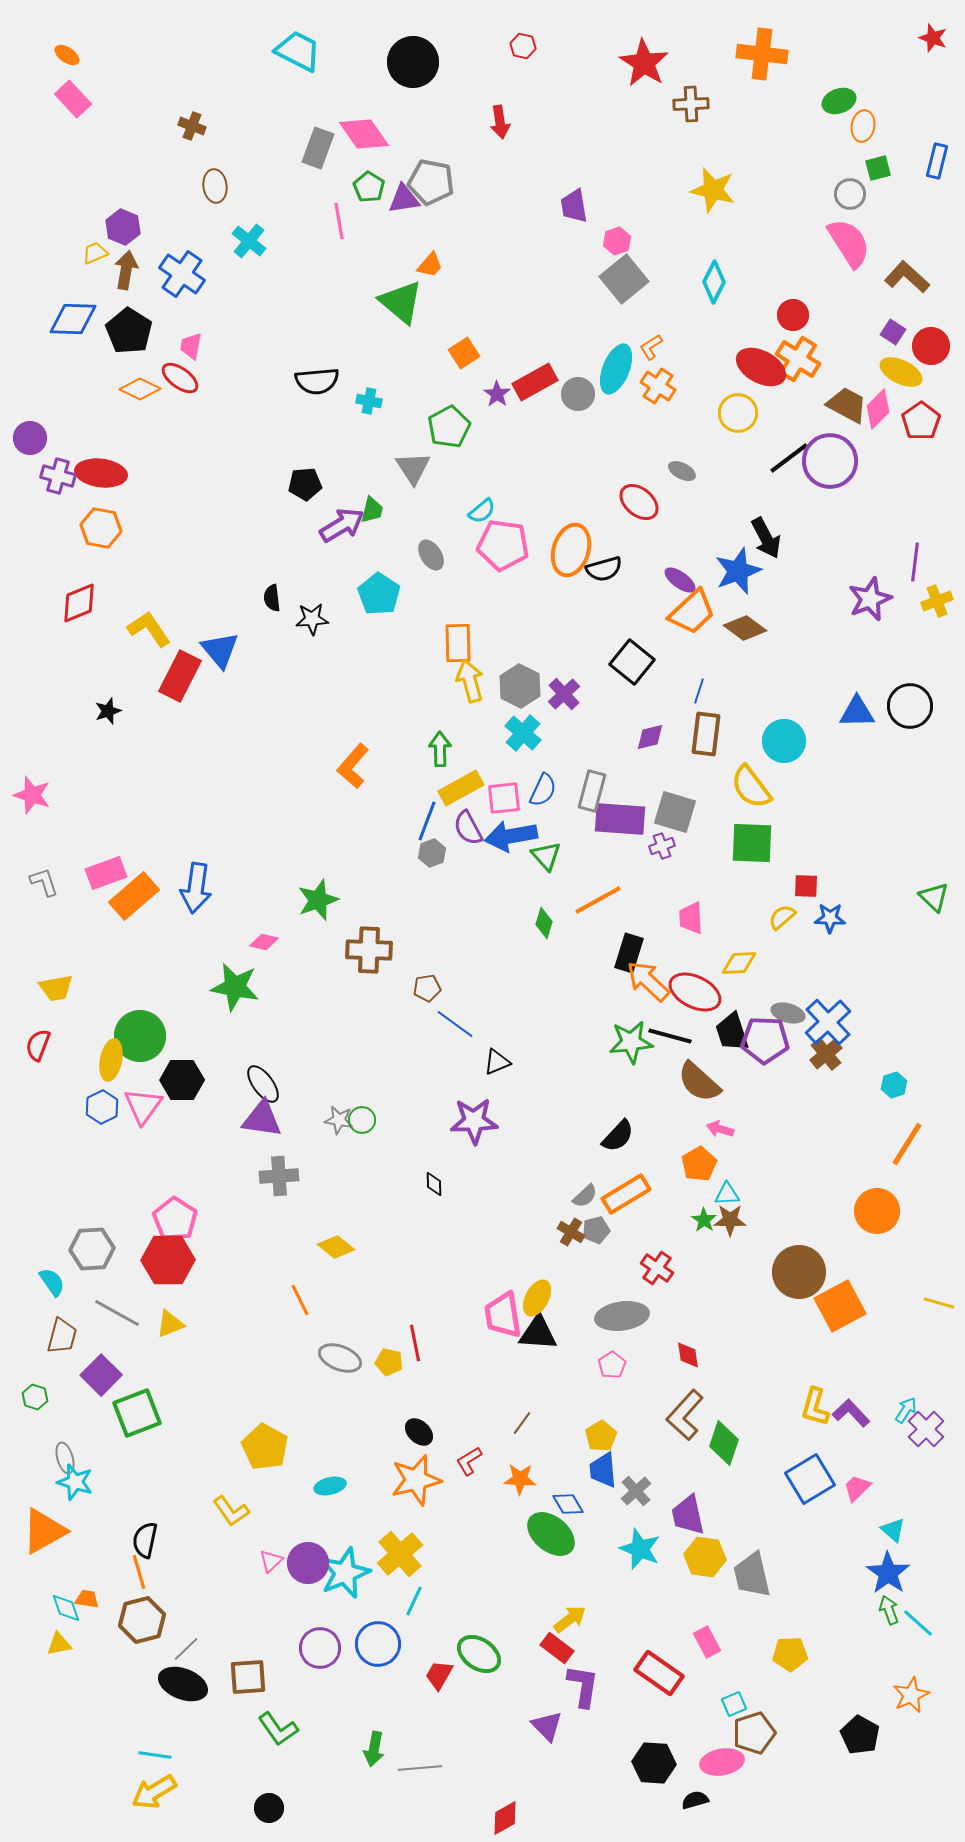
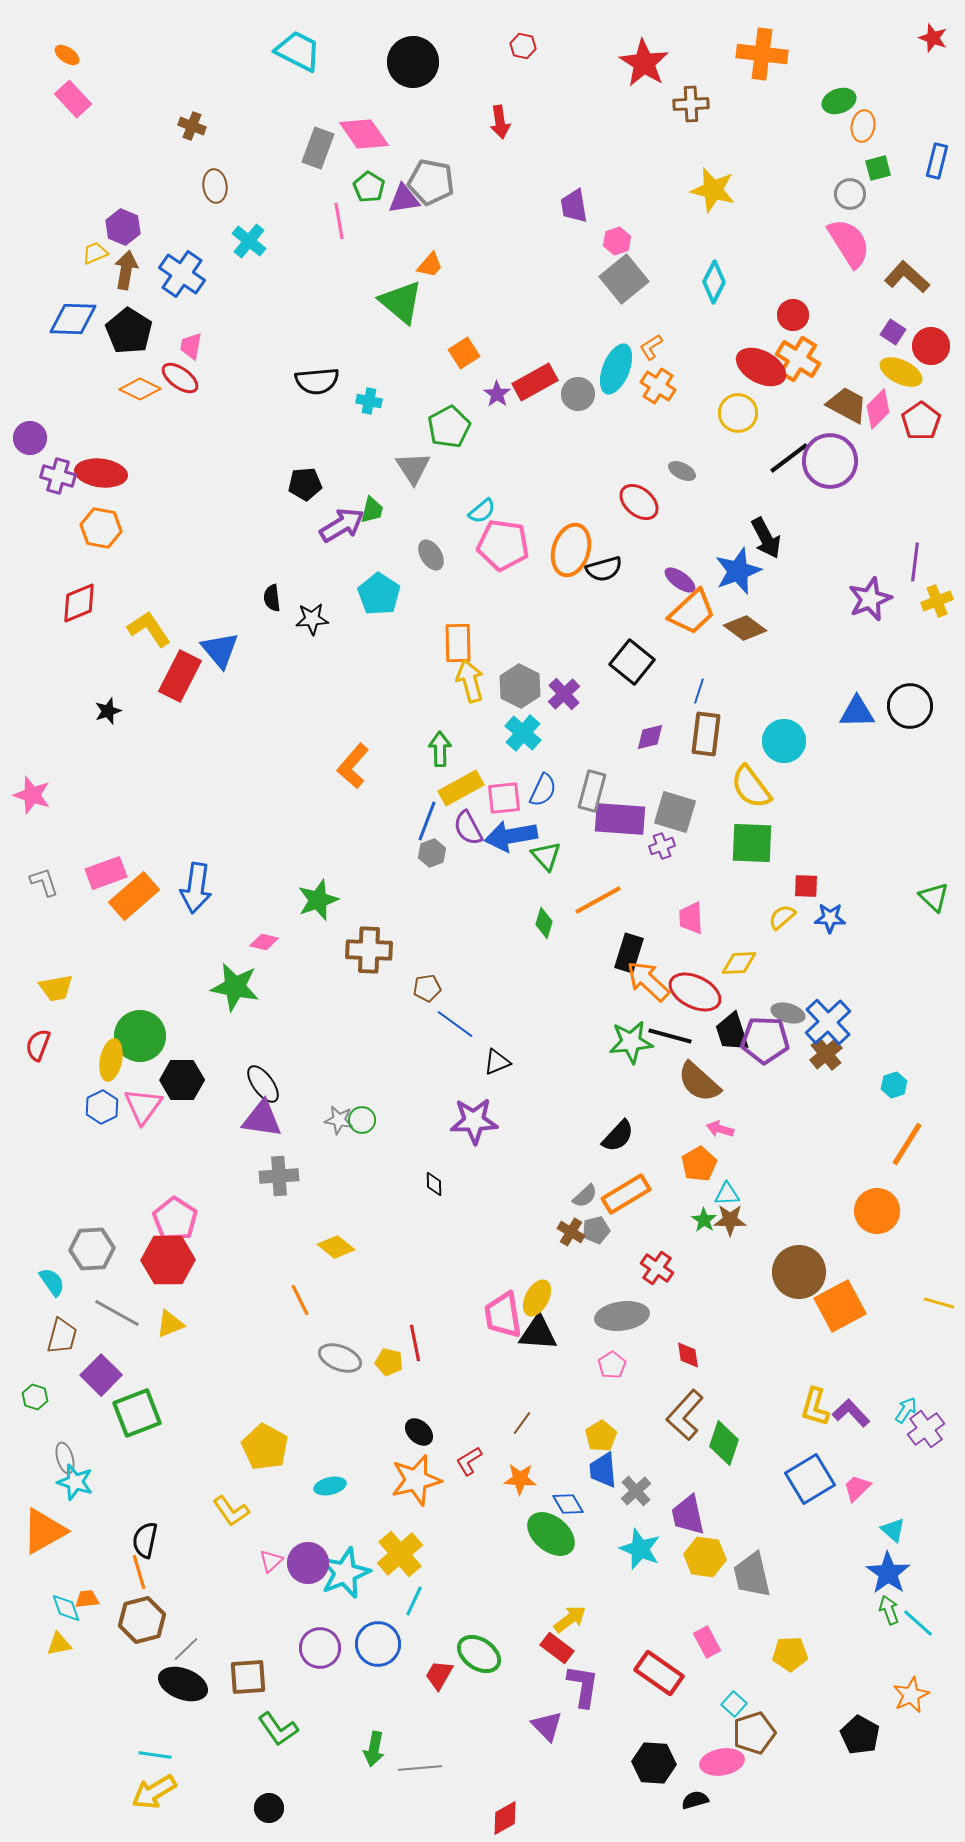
purple cross at (926, 1429): rotated 9 degrees clockwise
orange trapezoid at (87, 1599): rotated 15 degrees counterclockwise
cyan square at (734, 1704): rotated 25 degrees counterclockwise
